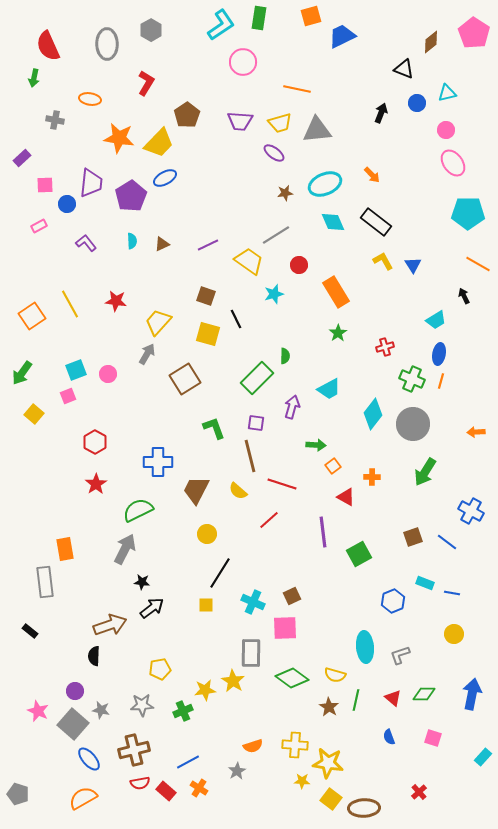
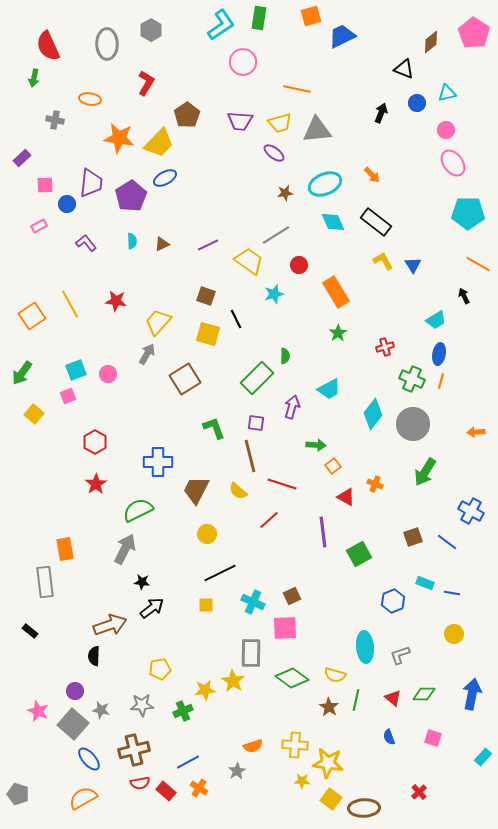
orange cross at (372, 477): moved 3 px right, 7 px down; rotated 21 degrees clockwise
black line at (220, 573): rotated 32 degrees clockwise
